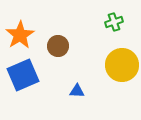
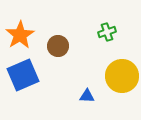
green cross: moved 7 px left, 10 px down
yellow circle: moved 11 px down
blue triangle: moved 10 px right, 5 px down
